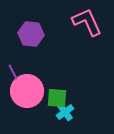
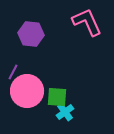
purple line: rotated 56 degrees clockwise
green square: moved 1 px up
